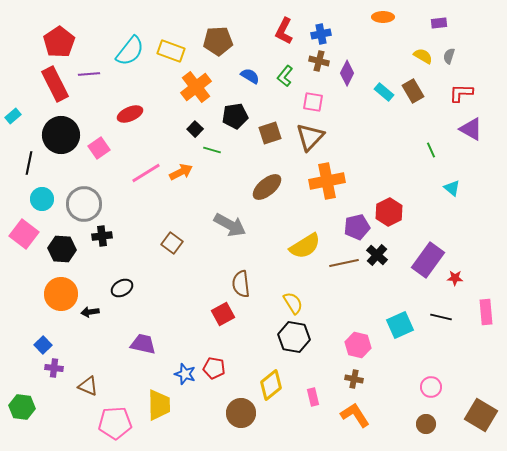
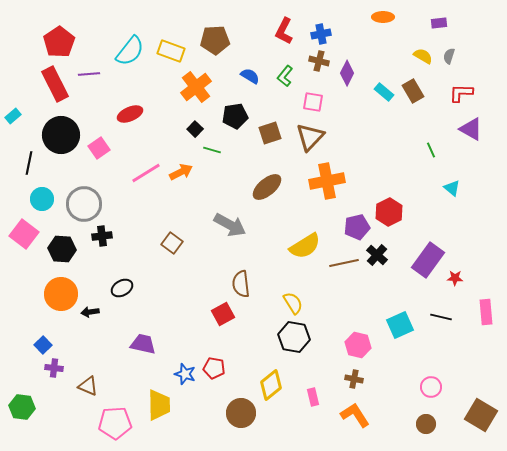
brown pentagon at (218, 41): moved 3 px left, 1 px up
